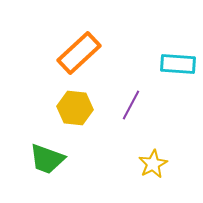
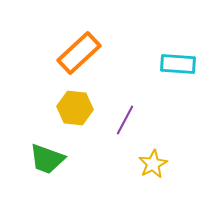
purple line: moved 6 px left, 15 px down
